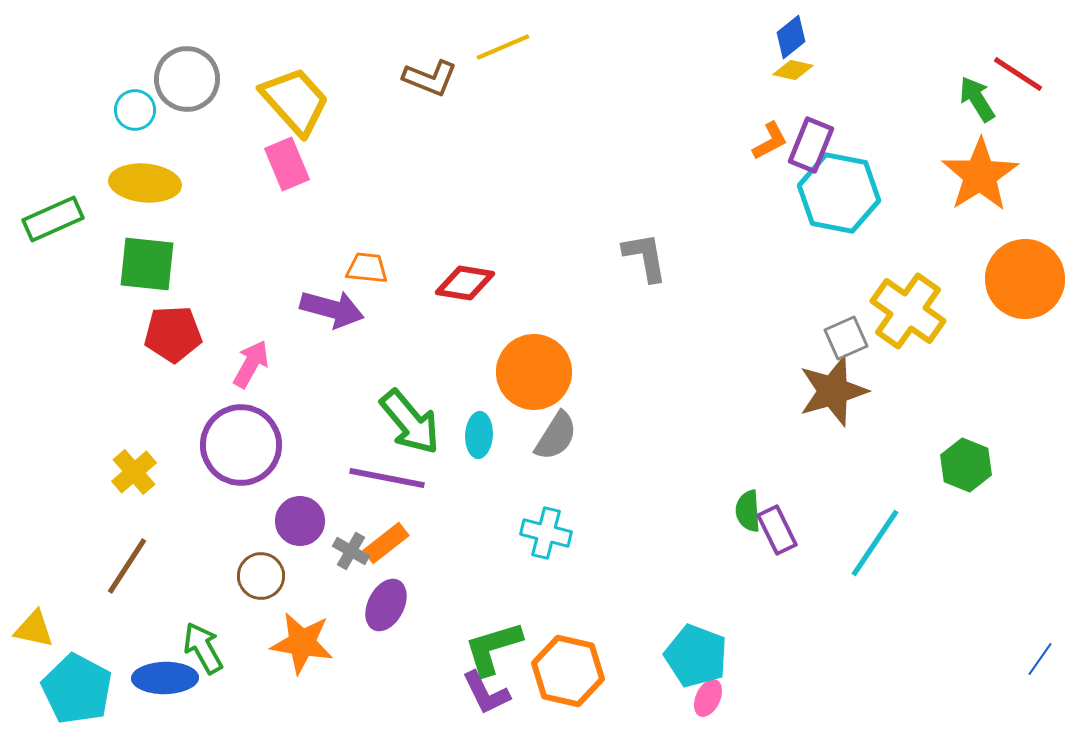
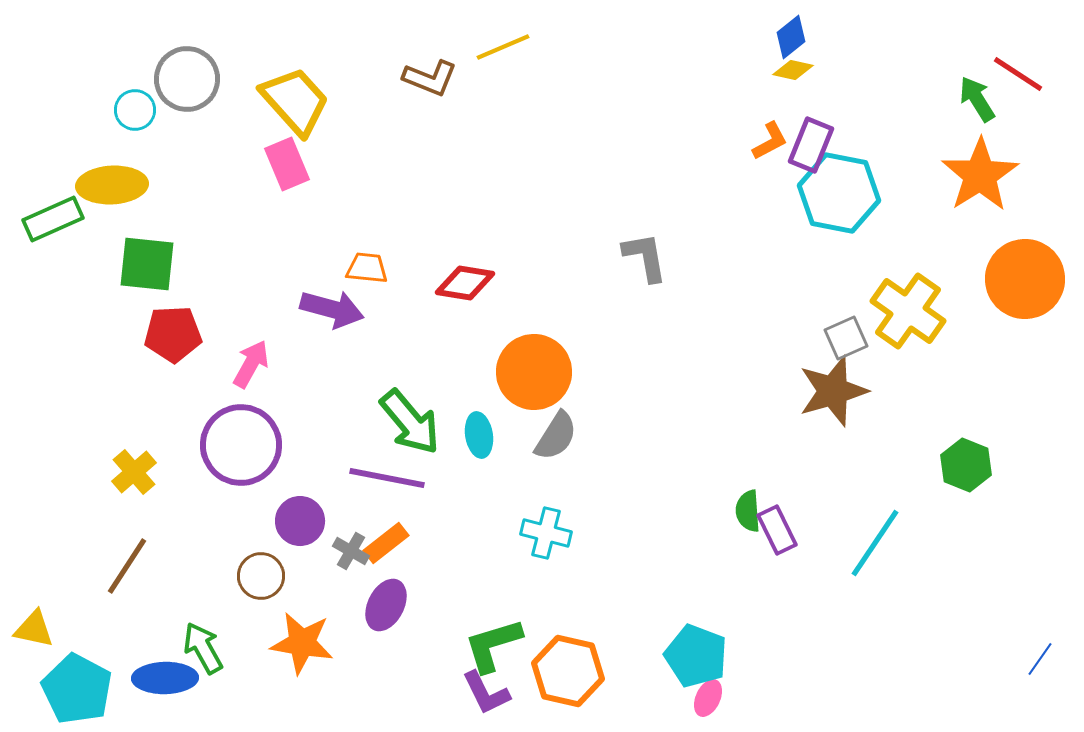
yellow ellipse at (145, 183): moved 33 px left, 2 px down; rotated 8 degrees counterclockwise
cyan ellipse at (479, 435): rotated 12 degrees counterclockwise
green L-shape at (493, 648): moved 3 px up
